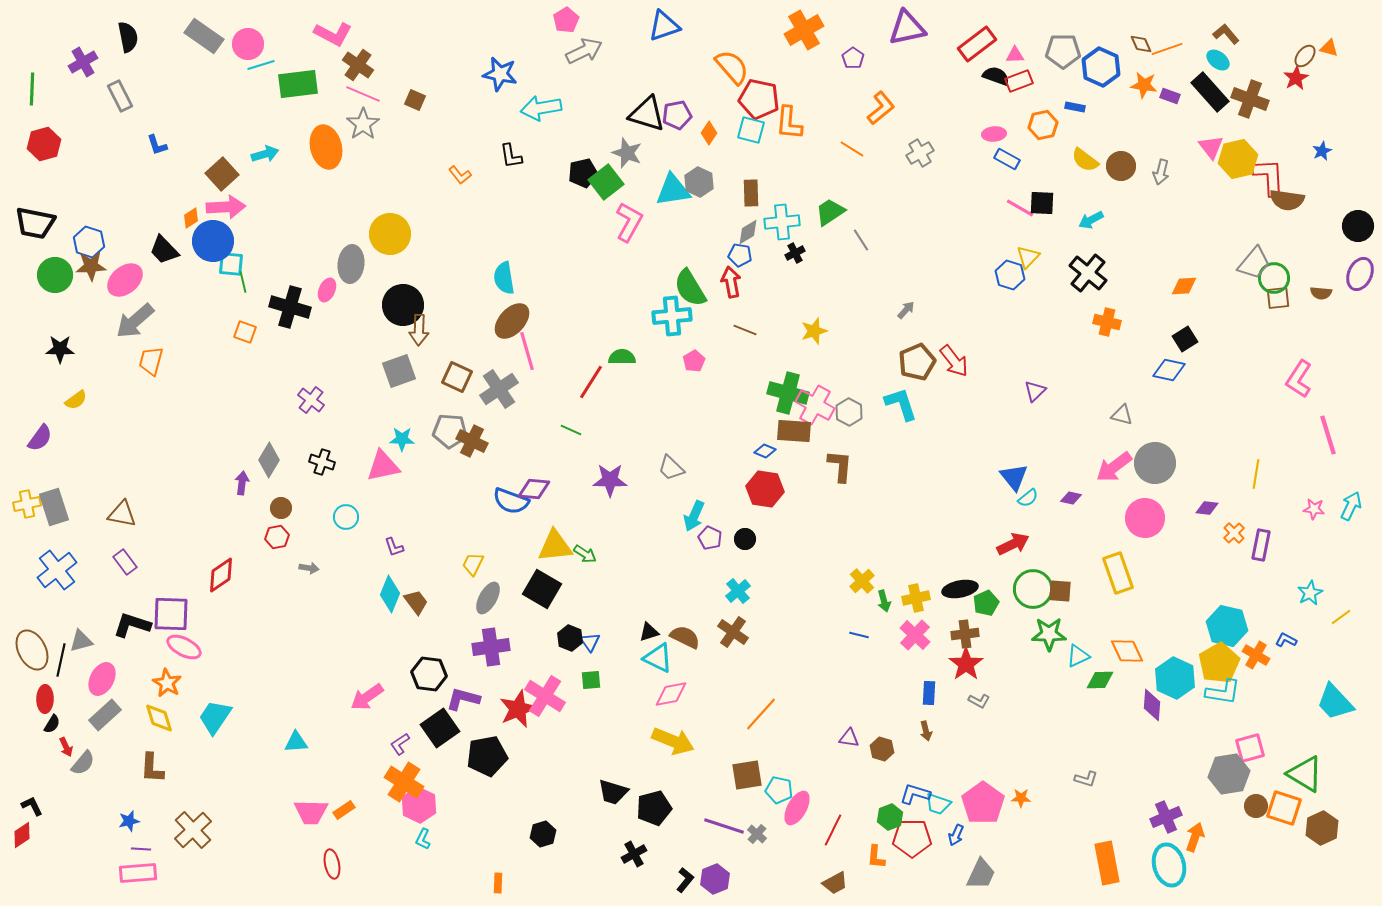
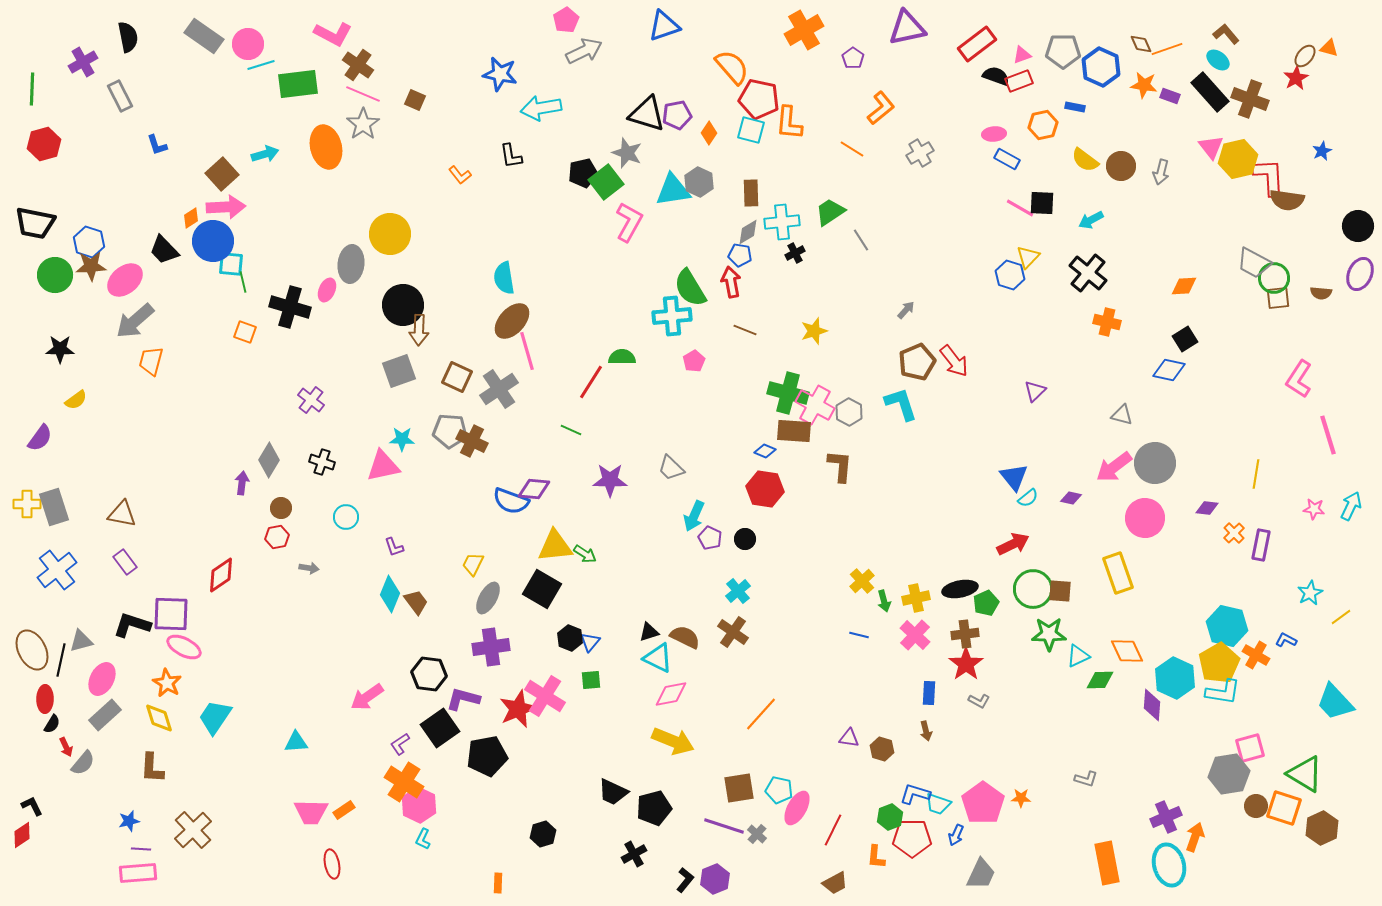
pink triangle at (1015, 55): moved 7 px right; rotated 18 degrees counterclockwise
gray trapezoid at (1254, 263): rotated 78 degrees clockwise
yellow cross at (27, 504): rotated 12 degrees clockwise
blue triangle at (590, 642): rotated 15 degrees clockwise
brown square at (747, 775): moved 8 px left, 13 px down
black trapezoid at (613, 792): rotated 8 degrees clockwise
